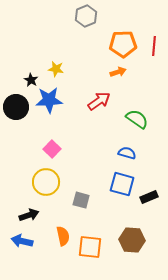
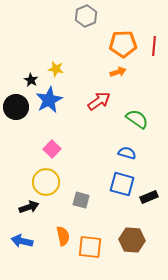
blue star: rotated 24 degrees counterclockwise
black arrow: moved 8 px up
